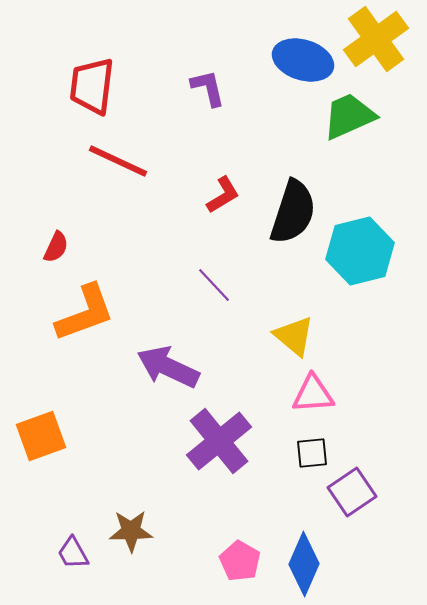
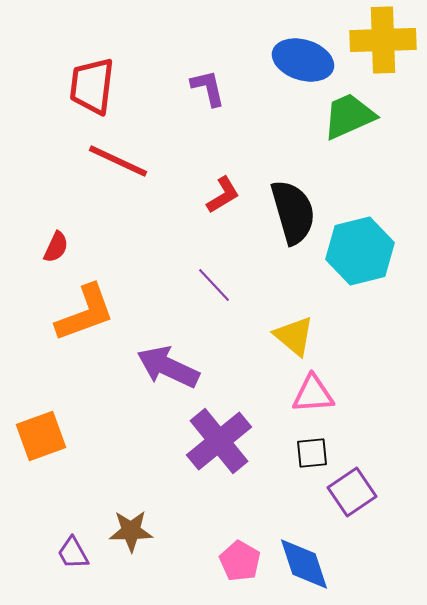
yellow cross: moved 7 px right, 1 px down; rotated 34 degrees clockwise
black semicircle: rotated 34 degrees counterclockwise
blue diamond: rotated 42 degrees counterclockwise
